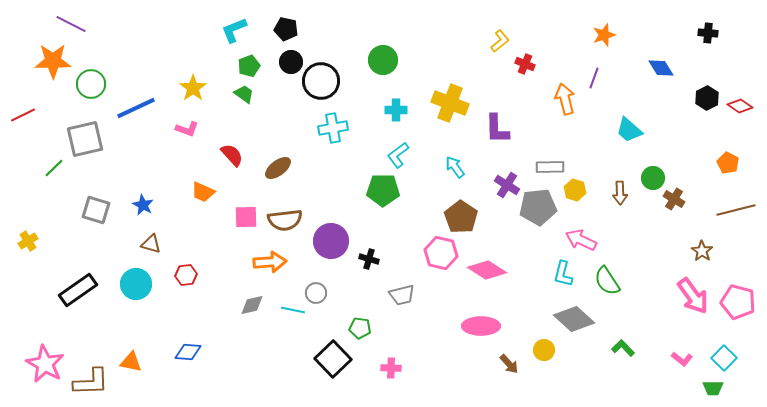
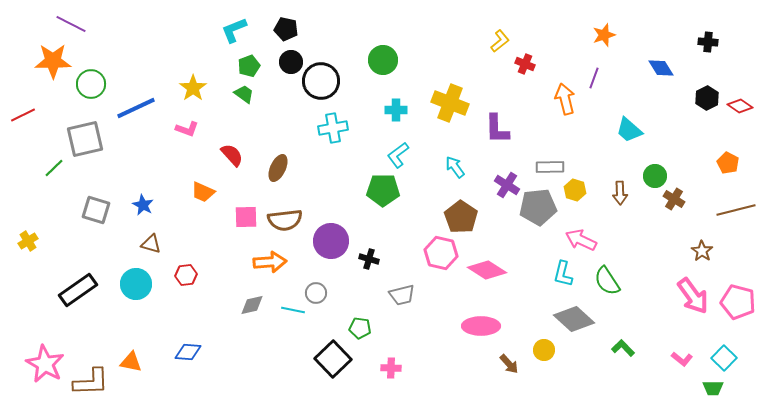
black cross at (708, 33): moved 9 px down
brown ellipse at (278, 168): rotated 28 degrees counterclockwise
green circle at (653, 178): moved 2 px right, 2 px up
